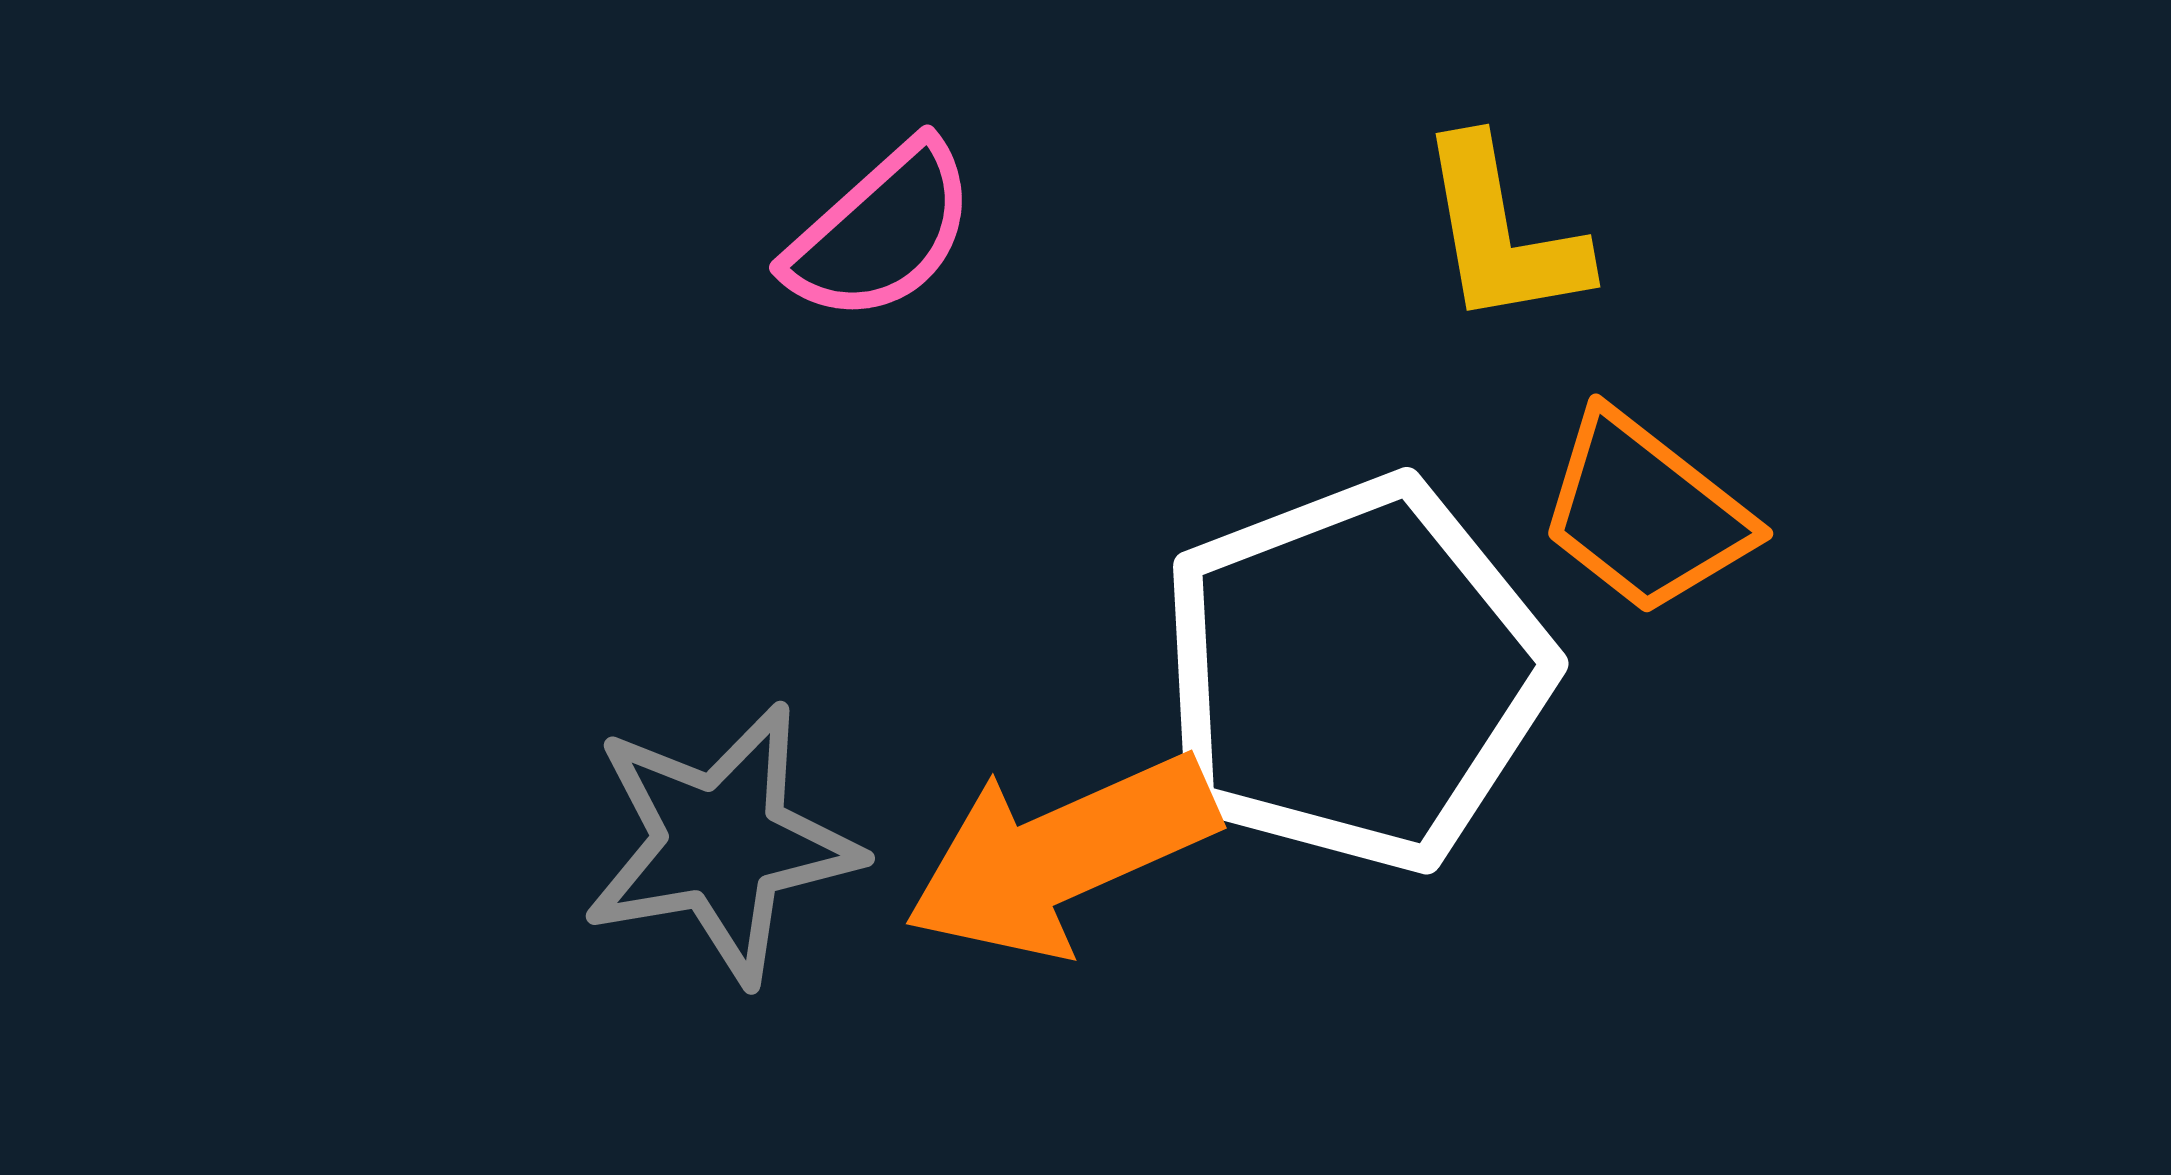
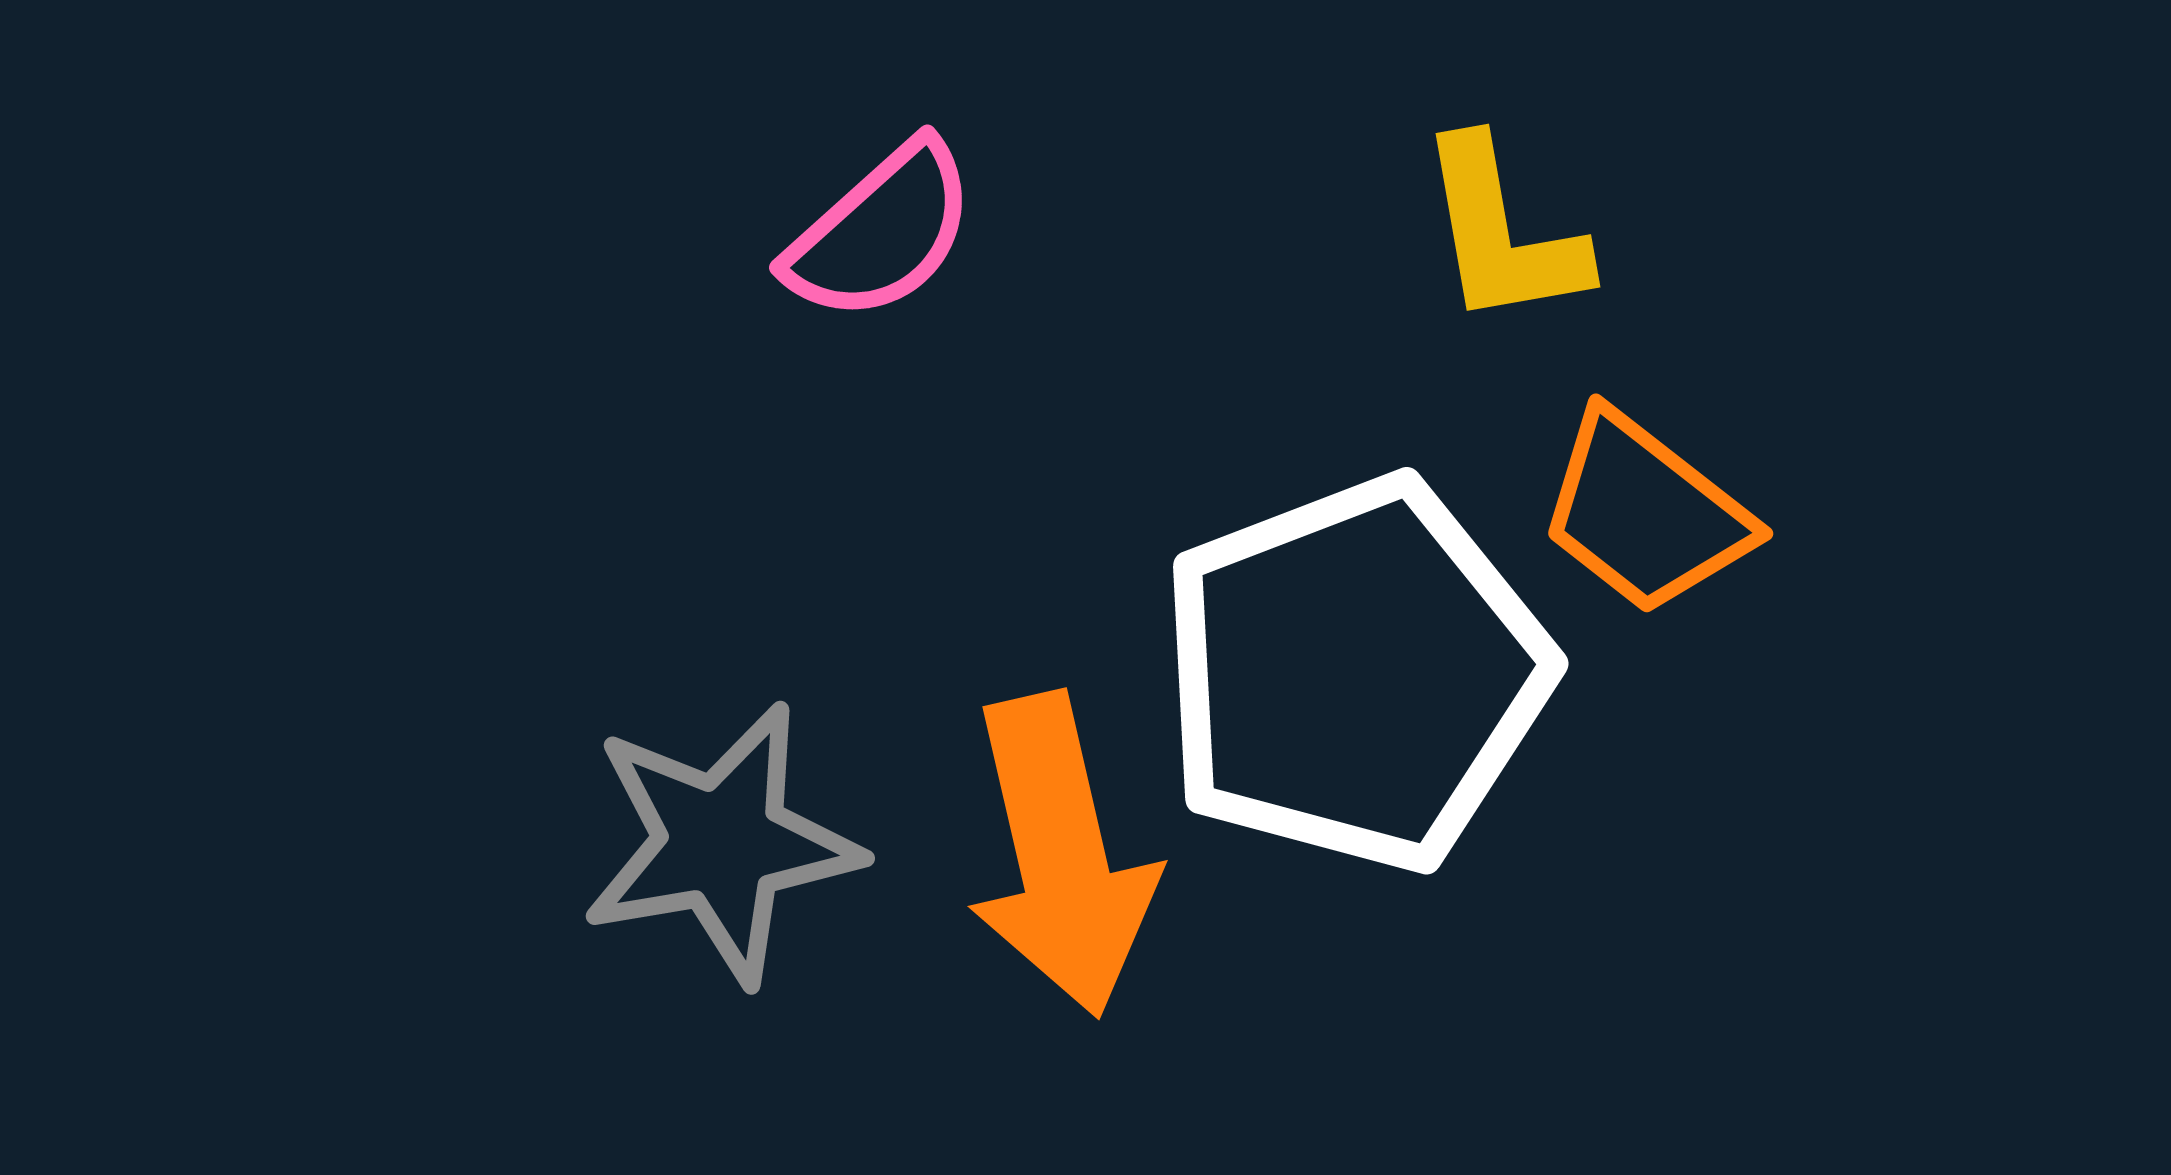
orange arrow: rotated 79 degrees counterclockwise
